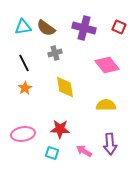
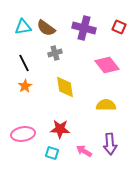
orange star: moved 2 px up
